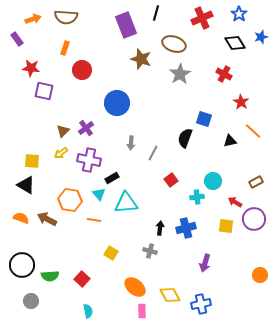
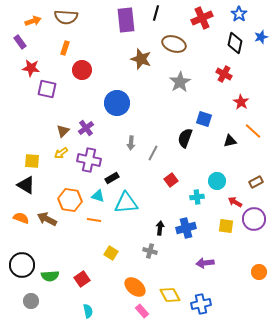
orange arrow at (33, 19): moved 2 px down
purple rectangle at (126, 25): moved 5 px up; rotated 15 degrees clockwise
purple rectangle at (17, 39): moved 3 px right, 3 px down
black diamond at (235, 43): rotated 45 degrees clockwise
gray star at (180, 74): moved 8 px down
purple square at (44, 91): moved 3 px right, 2 px up
cyan circle at (213, 181): moved 4 px right
cyan triangle at (99, 194): moved 1 px left, 2 px down; rotated 32 degrees counterclockwise
purple arrow at (205, 263): rotated 66 degrees clockwise
orange circle at (260, 275): moved 1 px left, 3 px up
red square at (82, 279): rotated 14 degrees clockwise
pink rectangle at (142, 311): rotated 40 degrees counterclockwise
